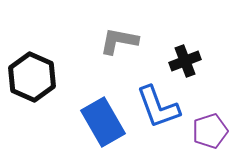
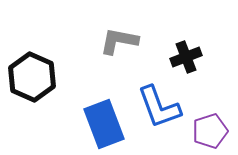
black cross: moved 1 px right, 4 px up
blue L-shape: moved 1 px right
blue rectangle: moved 1 px right, 2 px down; rotated 9 degrees clockwise
